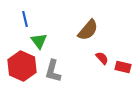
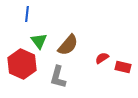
blue line: moved 2 px right, 5 px up; rotated 21 degrees clockwise
brown semicircle: moved 20 px left, 15 px down
red semicircle: rotated 80 degrees counterclockwise
red hexagon: moved 2 px up
gray L-shape: moved 5 px right, 6 px down
